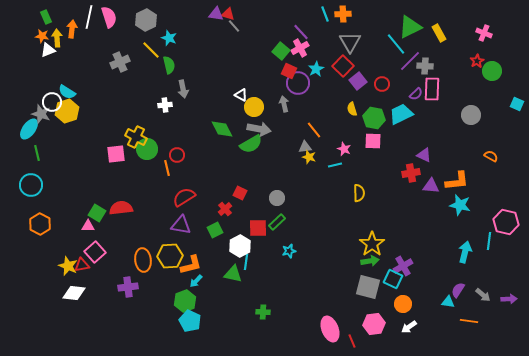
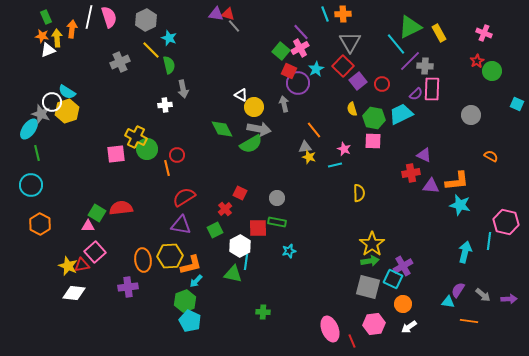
green rectangle at (277, 222): rotated 54 degrees clockwise
